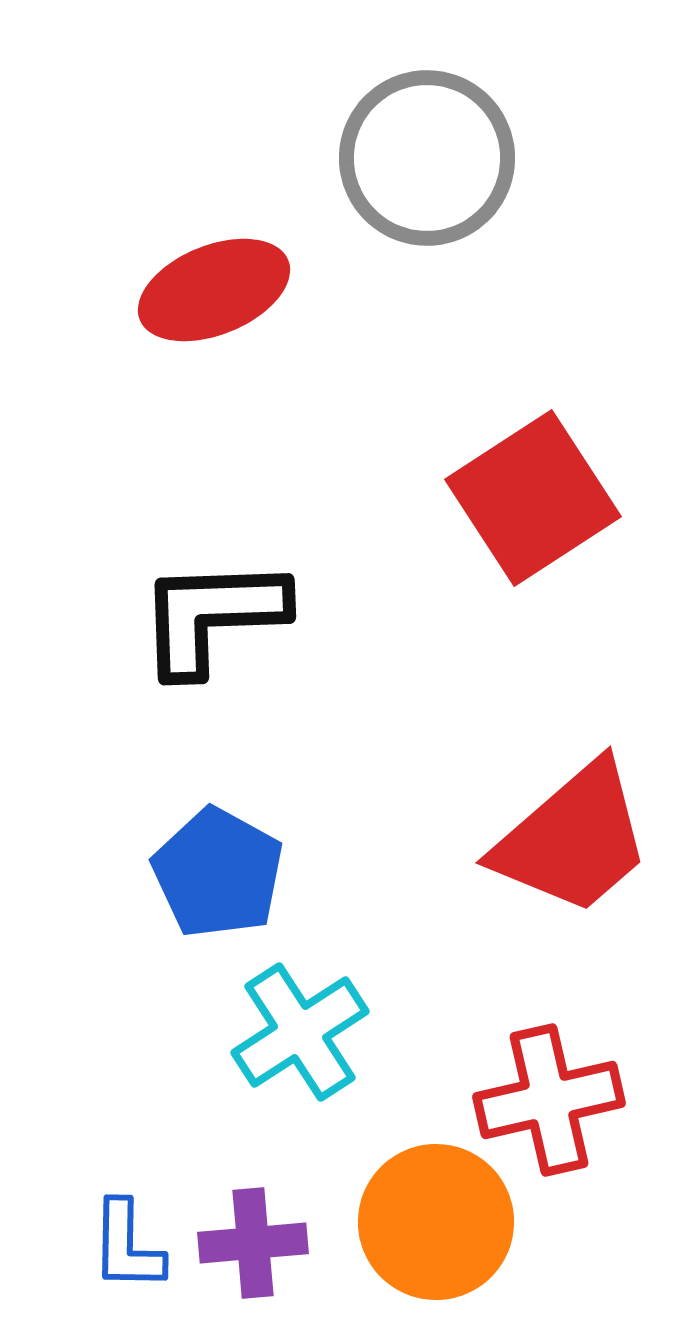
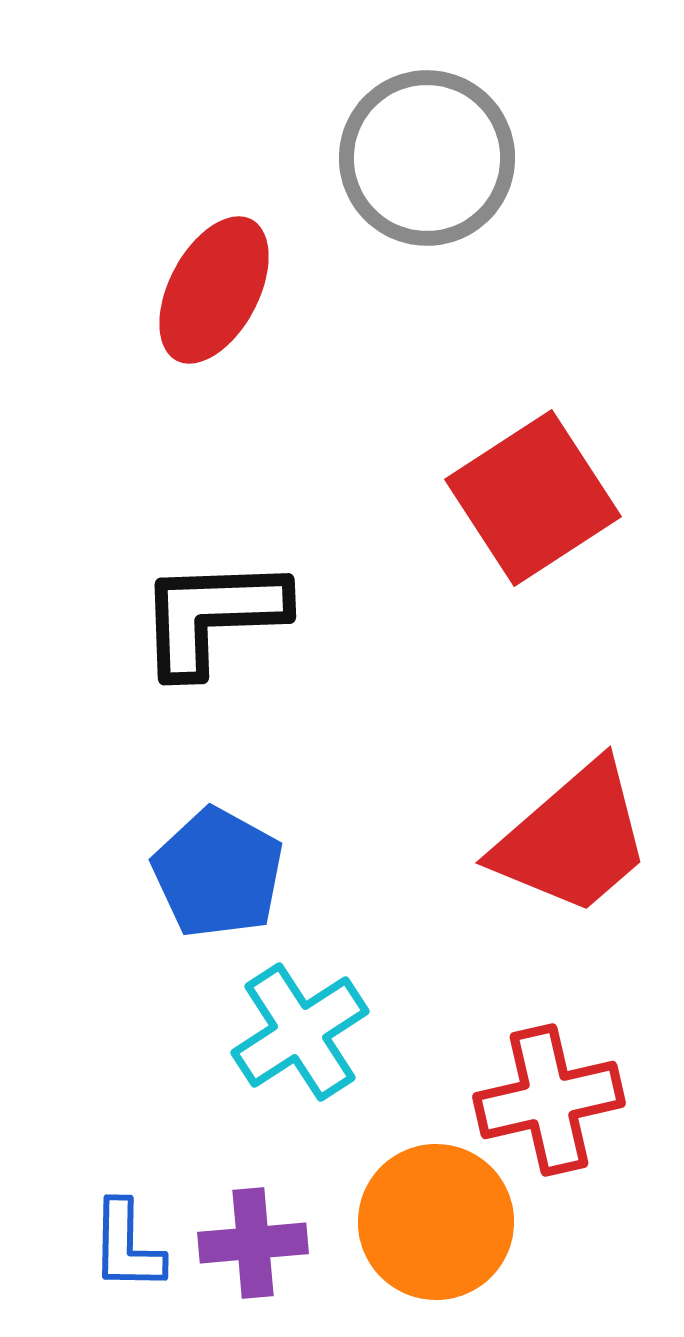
red ellipse: rotated 40 degrees counterclockwise
